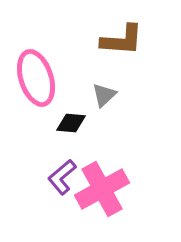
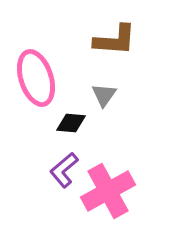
brown L-shape: moved 7 px left
gray triangle: rotated 12 degrees counterclockwise
purple L-shape: moved 2 px right, 7 px up
pink cross: moved 6 px right, 2 px down
